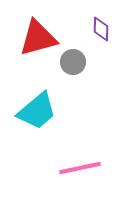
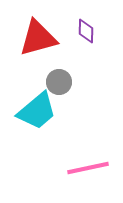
purple diamond: moved 15 px left, 2 px down
gray circle: moved 14 px left, 20 px down
pink line: moved 8 px right
